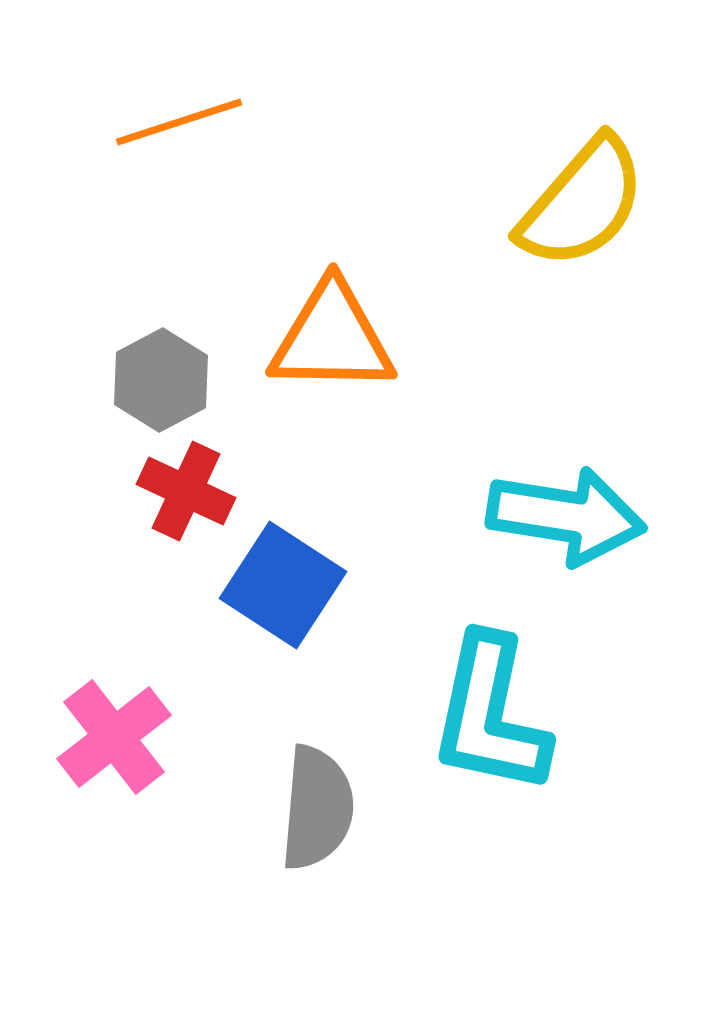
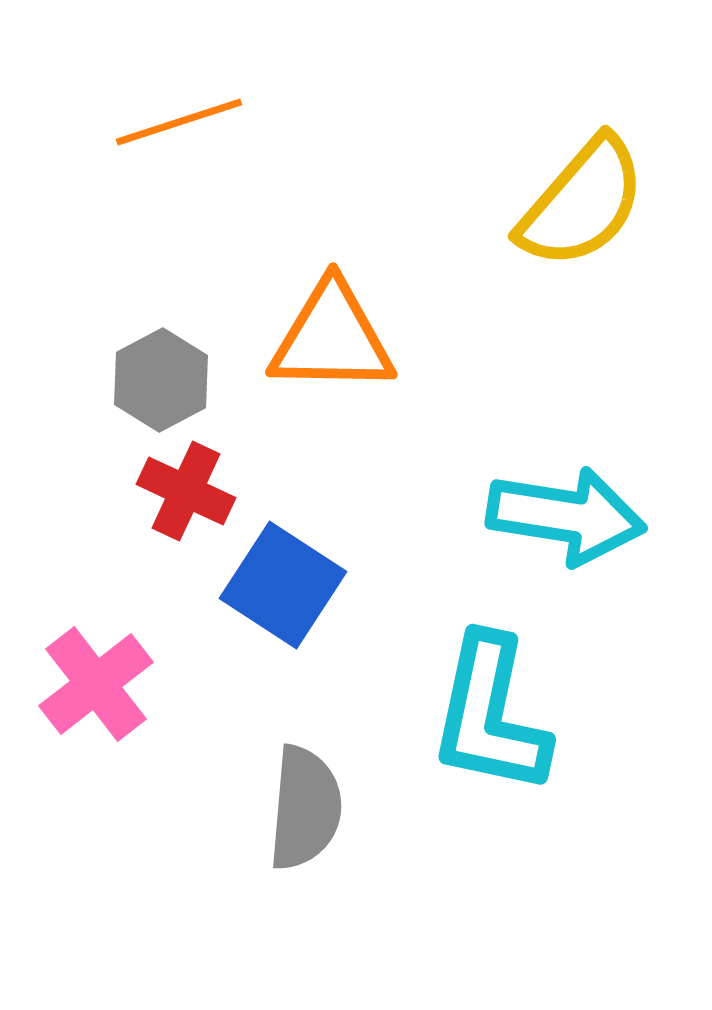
pink cross: moved 18 px left, 53 px up
gray semicircle: moved 12 px left
